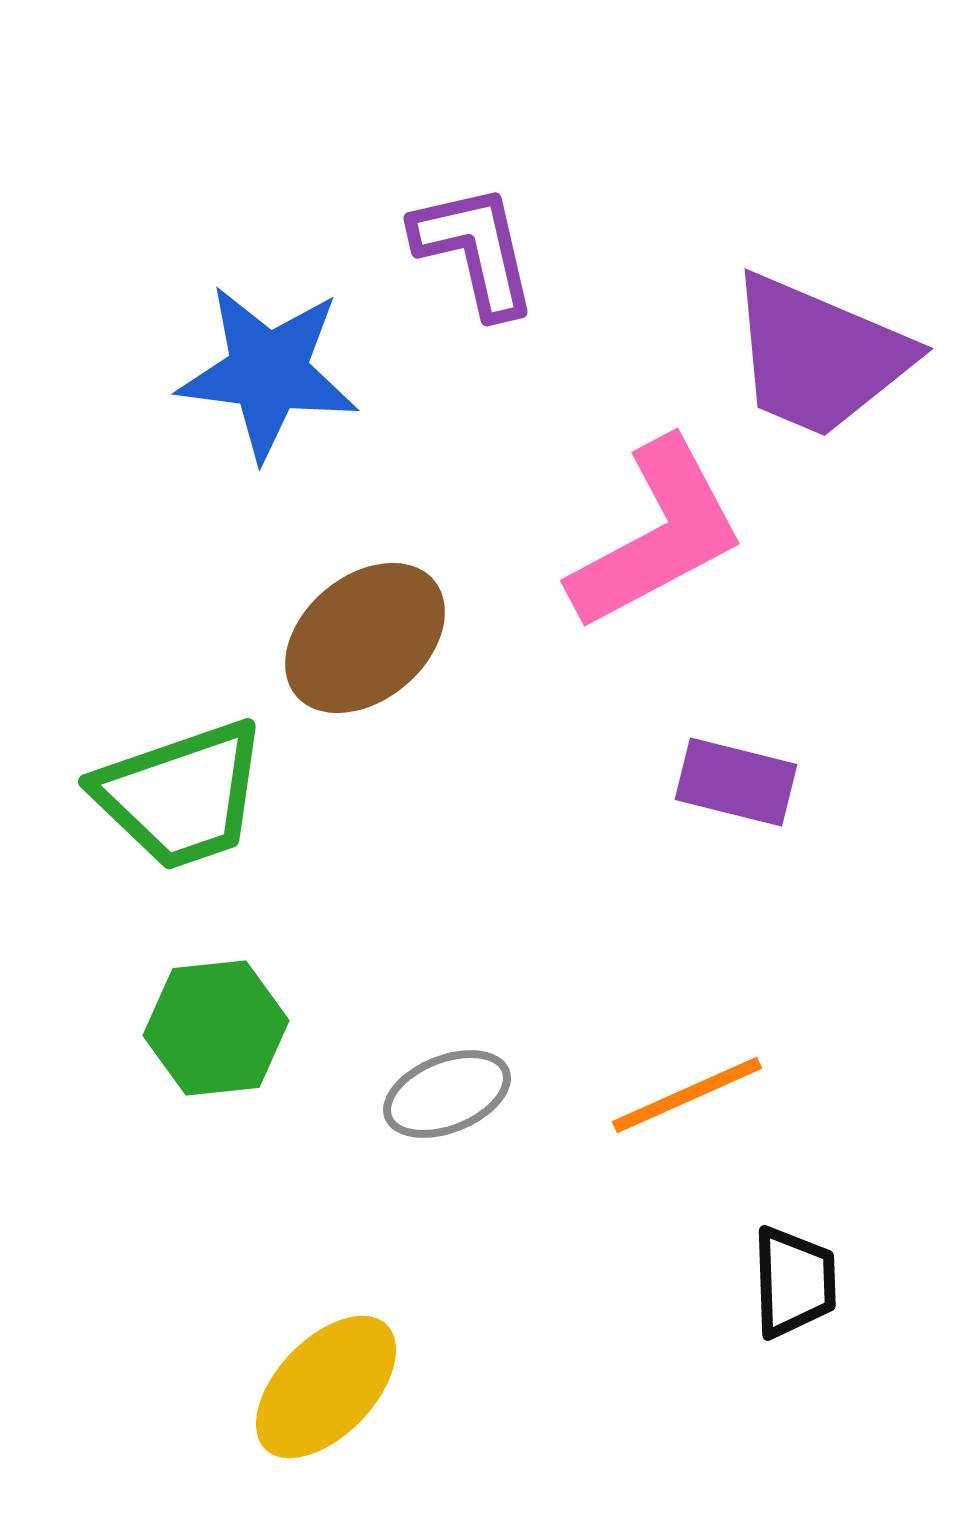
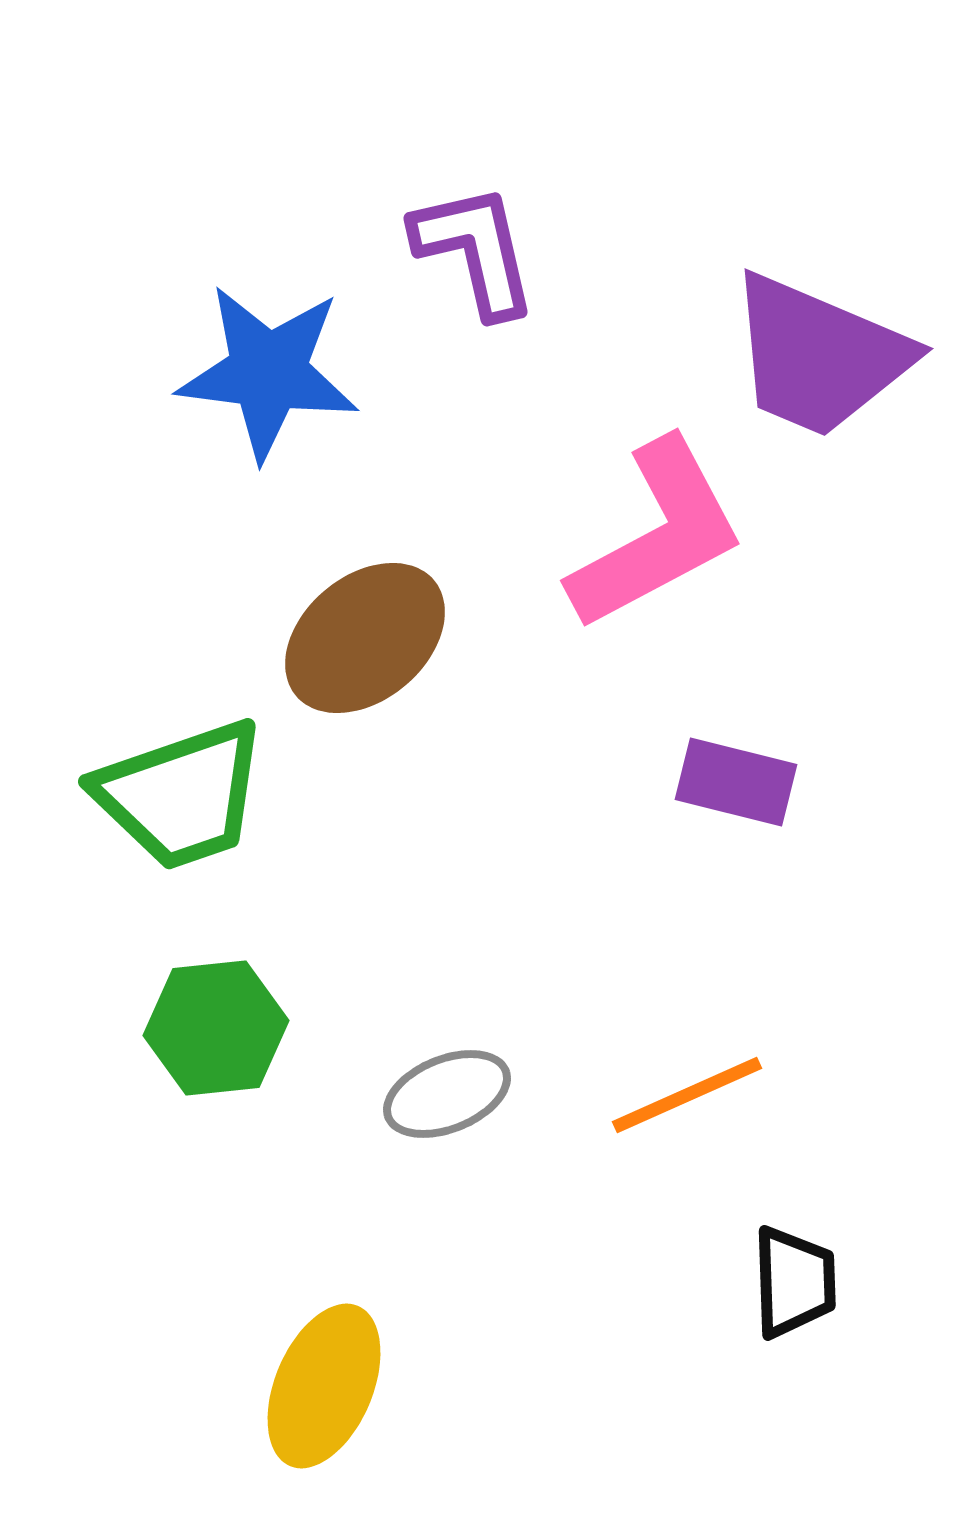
yellow ellipse: moved 2 px left, 1 px up; rotated 21 degrees counterclockwise
